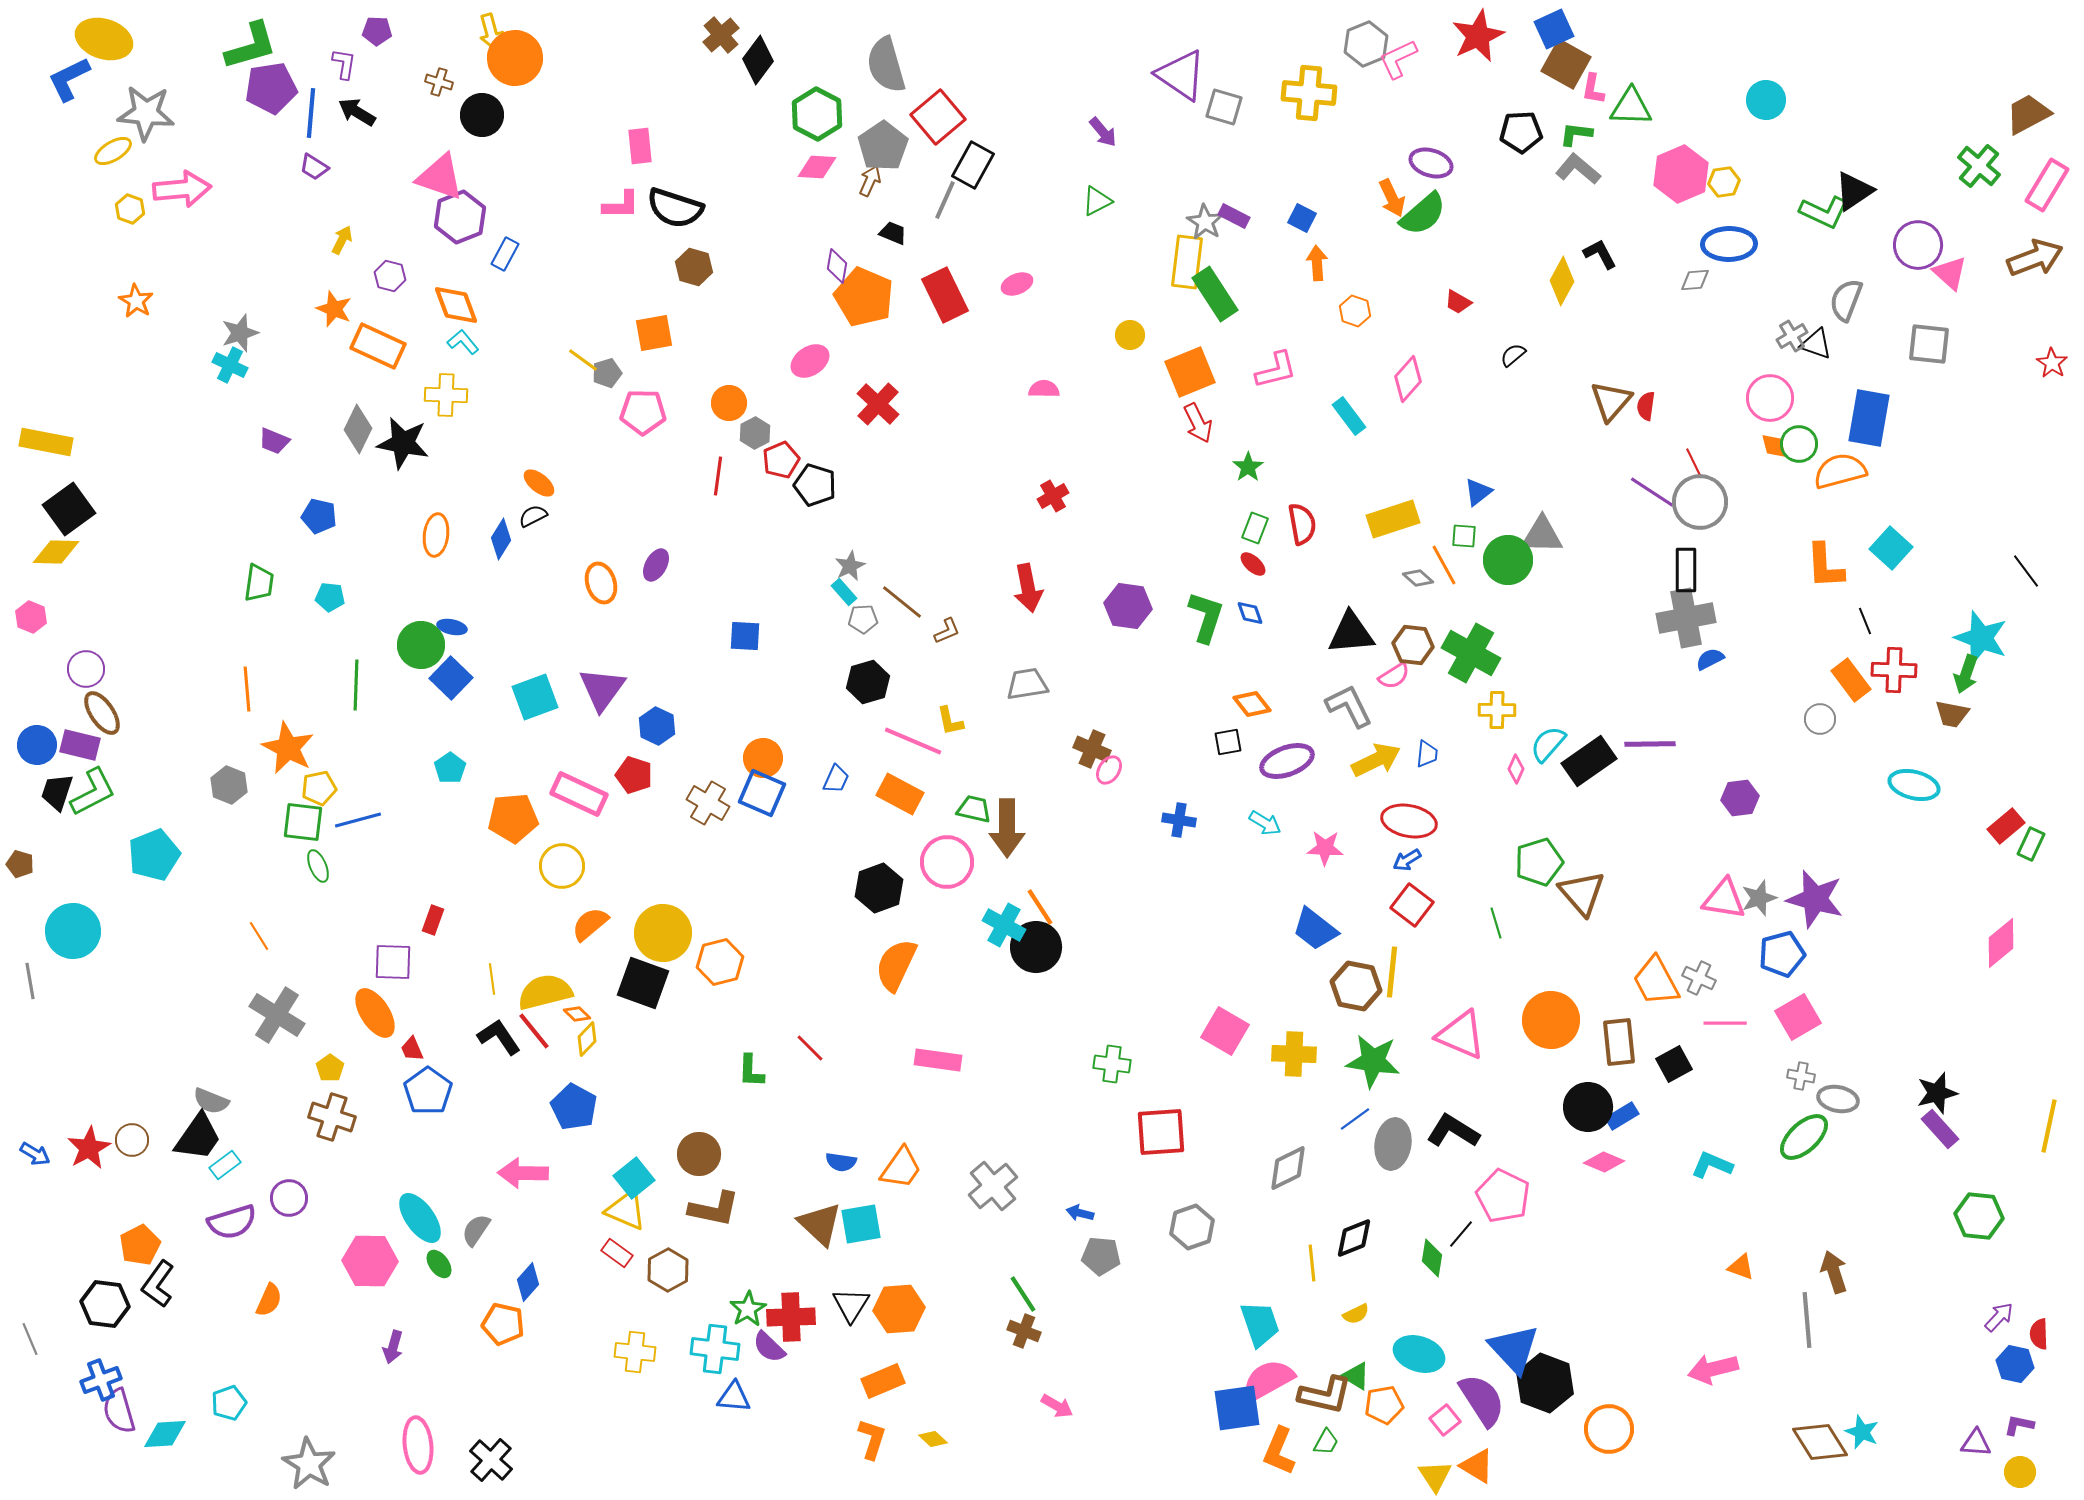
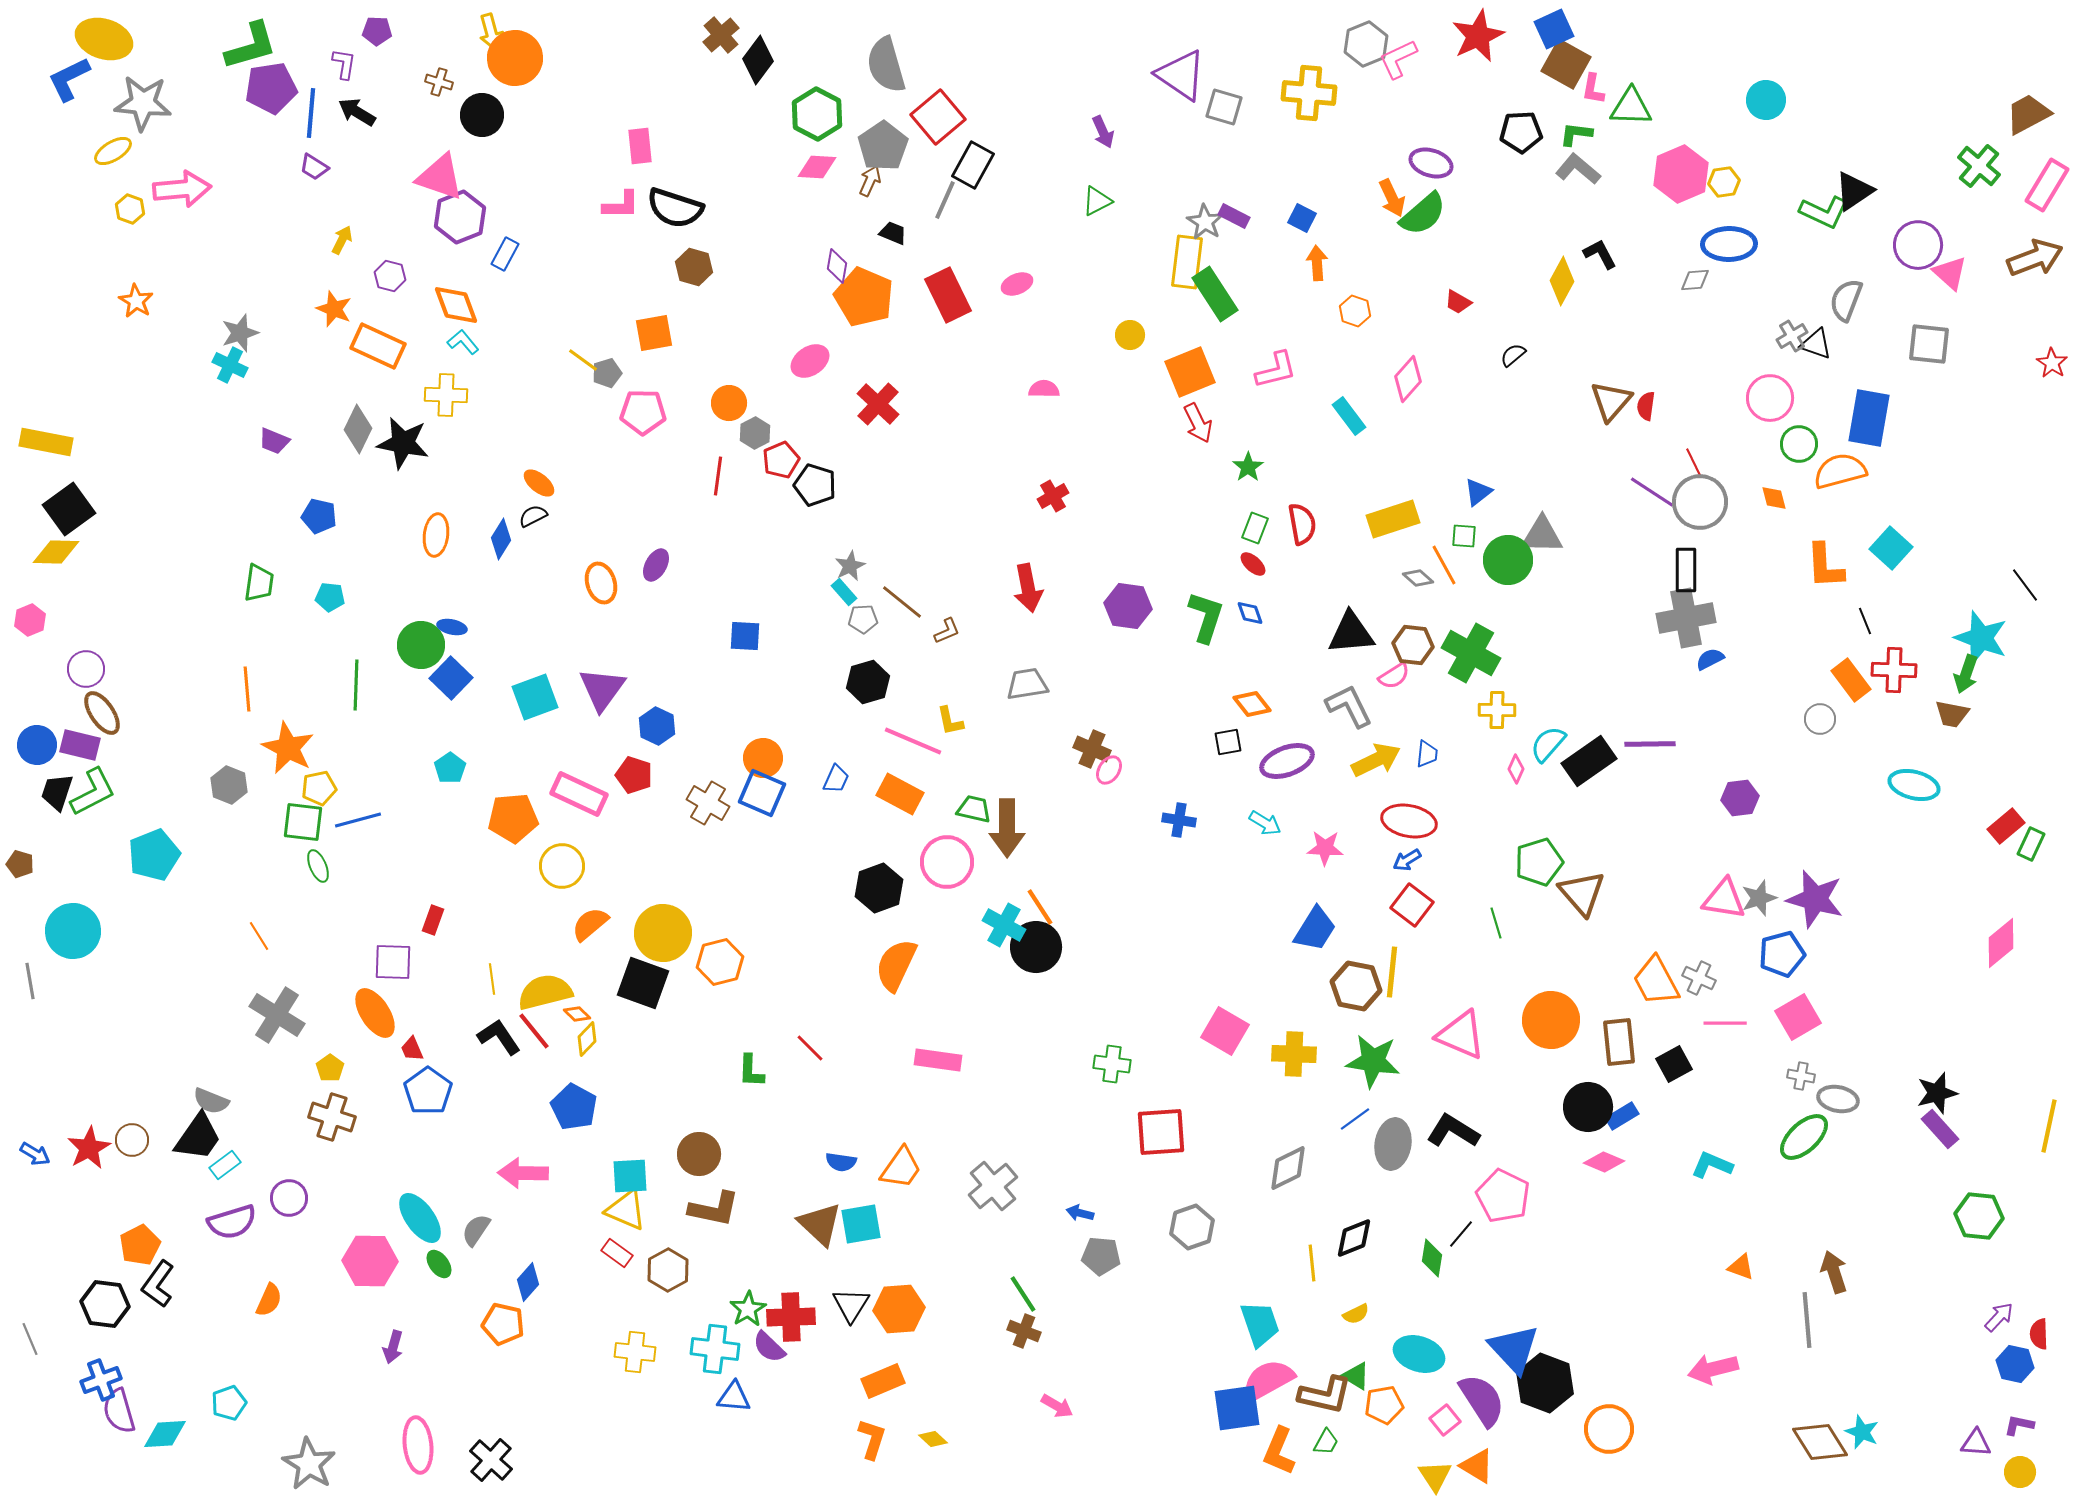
gray star at (146, 113): moved 3 px left, 10 px up
purple arrow at (1103, 132): rotated 16 degrees clockwise
red rectangle at (945, 295): moved 3 px right
orange diamond at (1774, 446): moved 52 px down
black line at (2026, 571): moved 1 px left, 14 px down
pink hexagon at (31, 617): moved 1 px left, 3 px down; rotated 16 degrees clockwise
blue trapezoid at (1315, 929): rotated 96 degrees counterclockwise
cyan square at (634, 1178): moved 4 px left, 2 px up; rotated 36 degrees clockwise
